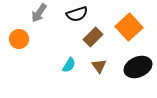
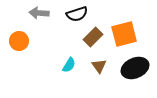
gray arrow: rotated 60 degrees clockwise
orange square: moved 5 px left, 7 px down; rotated 28 degrees clockwise
orange circle: moved 2 px down
black ellipse: moved 3 px left, 1 px down
